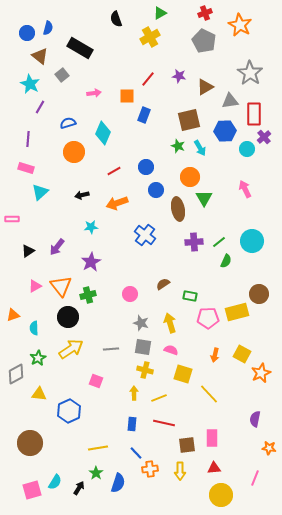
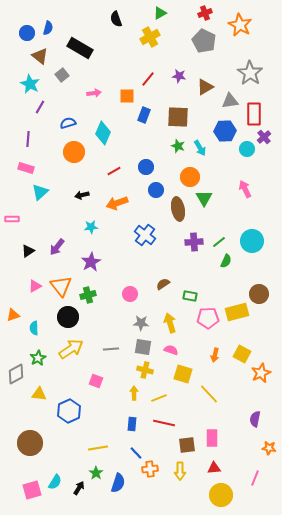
brown square at (189, 120): moved 11 px left, 3 px up; rotated 15 degrees clockwise
gray star at (141, 323): rotated 14 degrees counterclockwise
